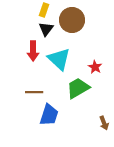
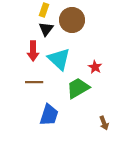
brown line: moved 10 px up
